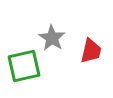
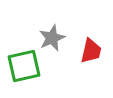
gray star: rotated 16 degrees clockwise
